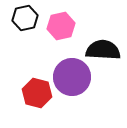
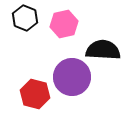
black hexagon: rotated 25 degrees counterclockwise
pink hexagon: moved 3 px right, 2 px up
red hexagon: moved 2 px left, 1 px down
